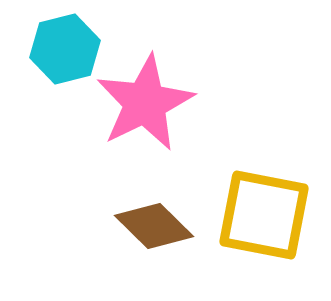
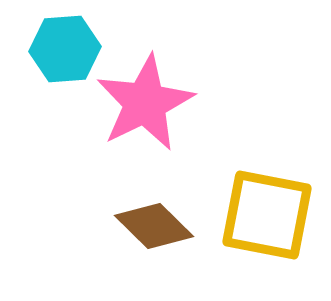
cyan hexagon: rotated 10 degrees clockwise
yellow square: moved 3 px right
